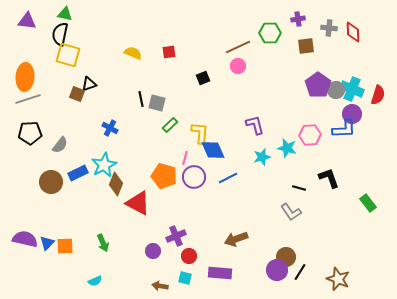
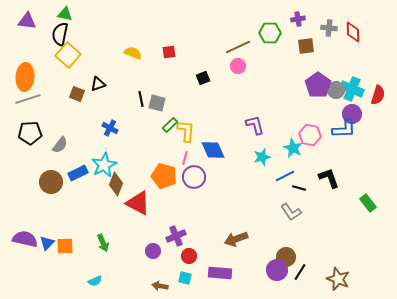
yellow square at (68, 55): rotated 25 degrees clockwise
black triangle at (89, 84): moved 9 px right
yellow L-shape at (200, 133): moved 14 px left, 2 px up
pink hexagon at (310, 135): rotated 15 degrees clockwise
cyan star at (287, 148): moved 6 px right; rotated 12 degrees clockwise
blue line at (228, 178): moved 57 px right, 2 px up
